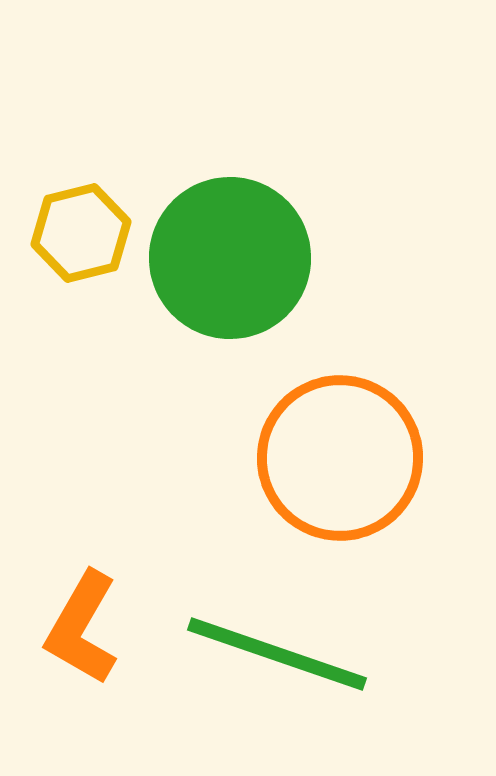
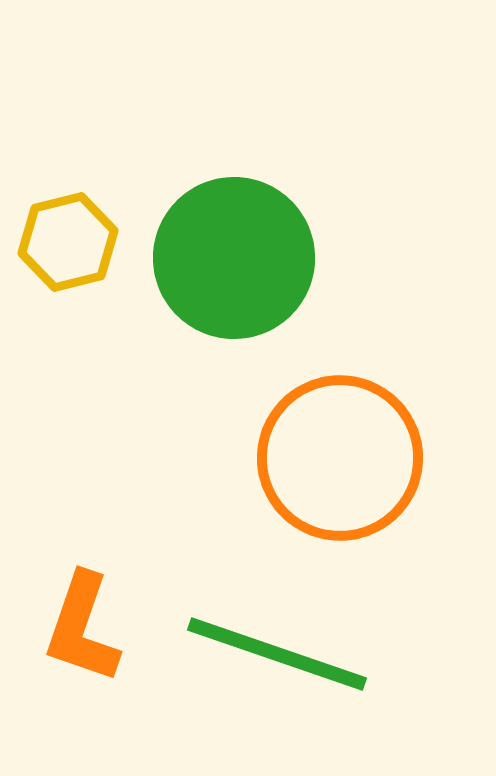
yellow hexagon: moved 13 px left, 9 px down
green circle: moved 4 px right
orange L-shape: rotated 11 degrees counterclockwise
